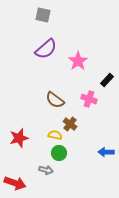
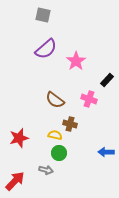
pink star: moved 2 px left
brown cross: rotated 24 degrees counterclockwise
red arrow: moved 2 px up; rotated 65 degrees counterclockwise
